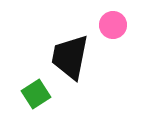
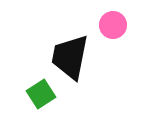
green square: moved 5 px right
